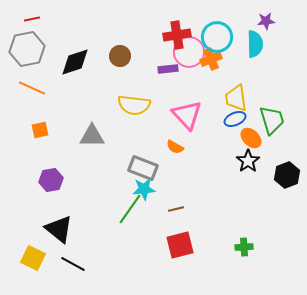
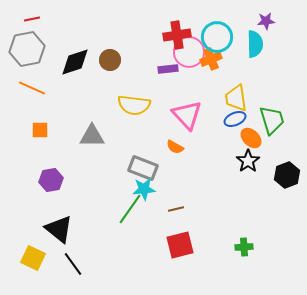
brown circle: moved 10 px left, 4 px down
orange square: rotated 12 degrees clockwise
black line: rotated 25 degrees clockwise
